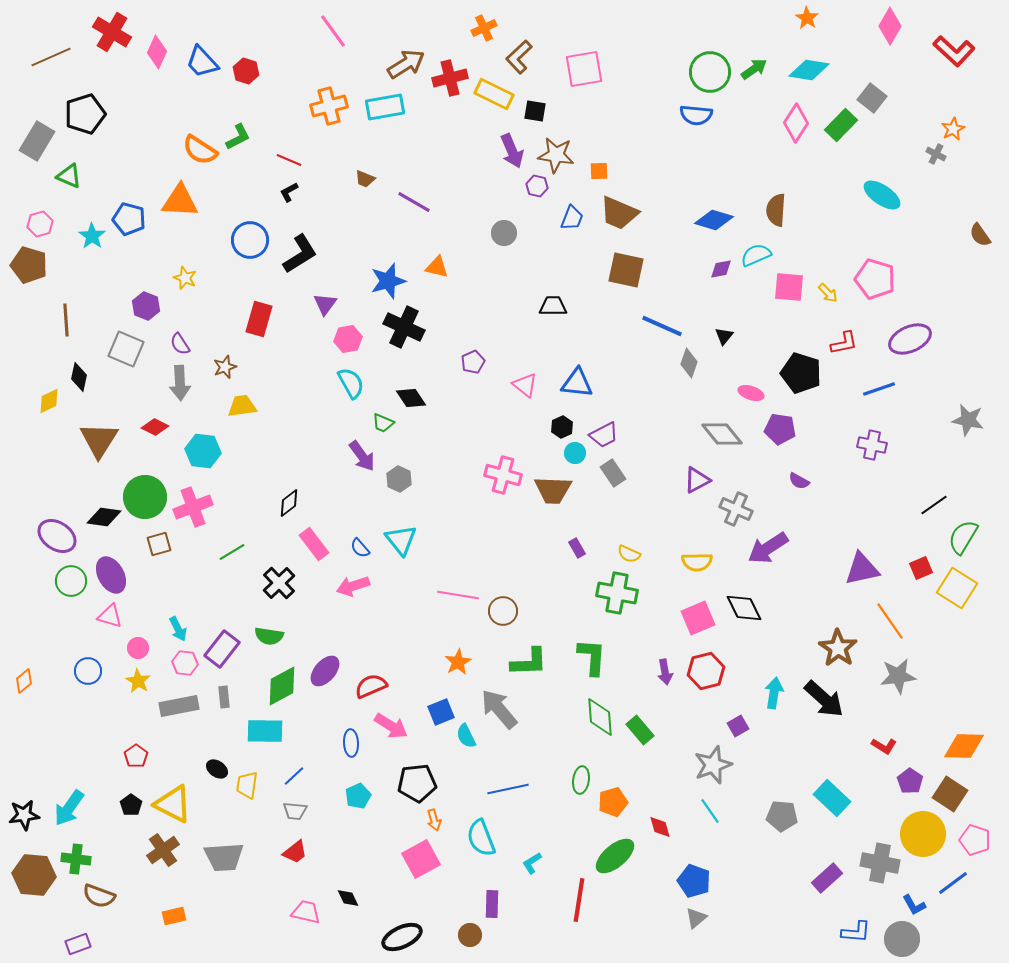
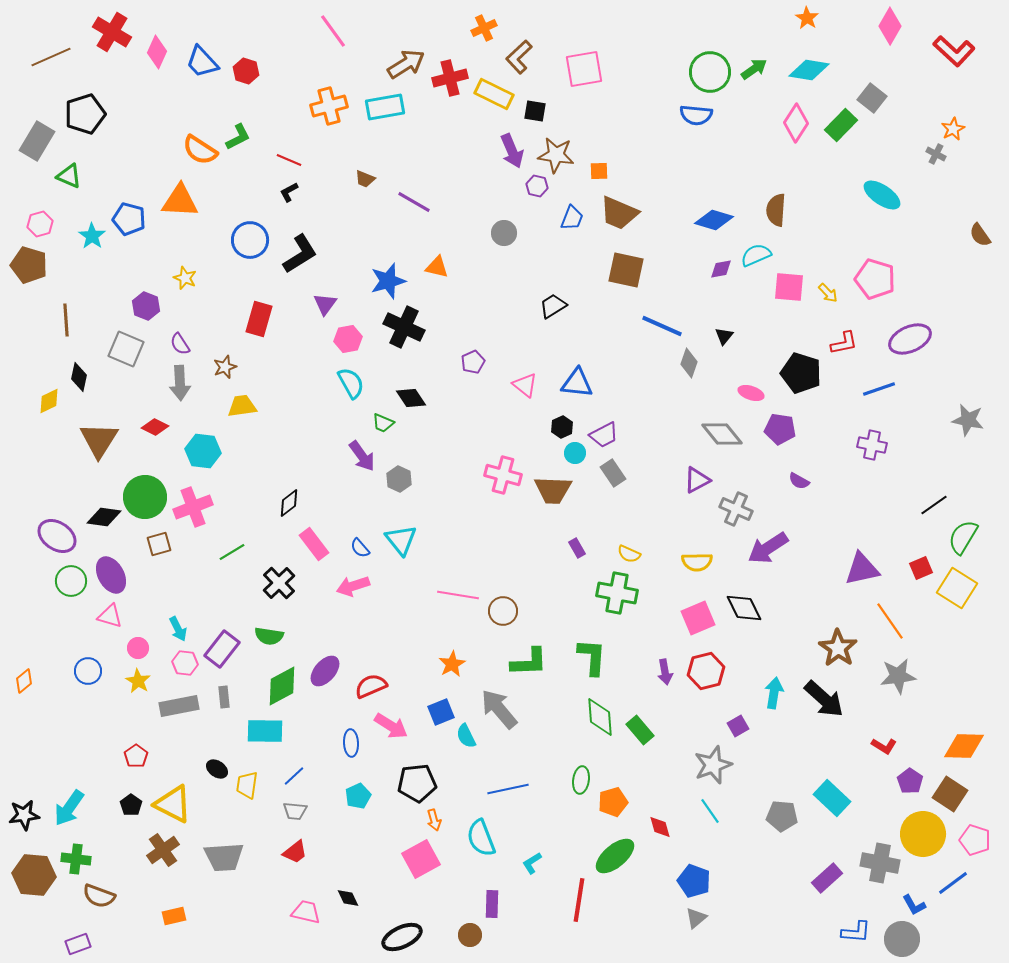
black trapezoid at (553, 306): rotated 32 degrees counterclockwise
orange star at (458, 662): moved 6 px left, 2 px down
